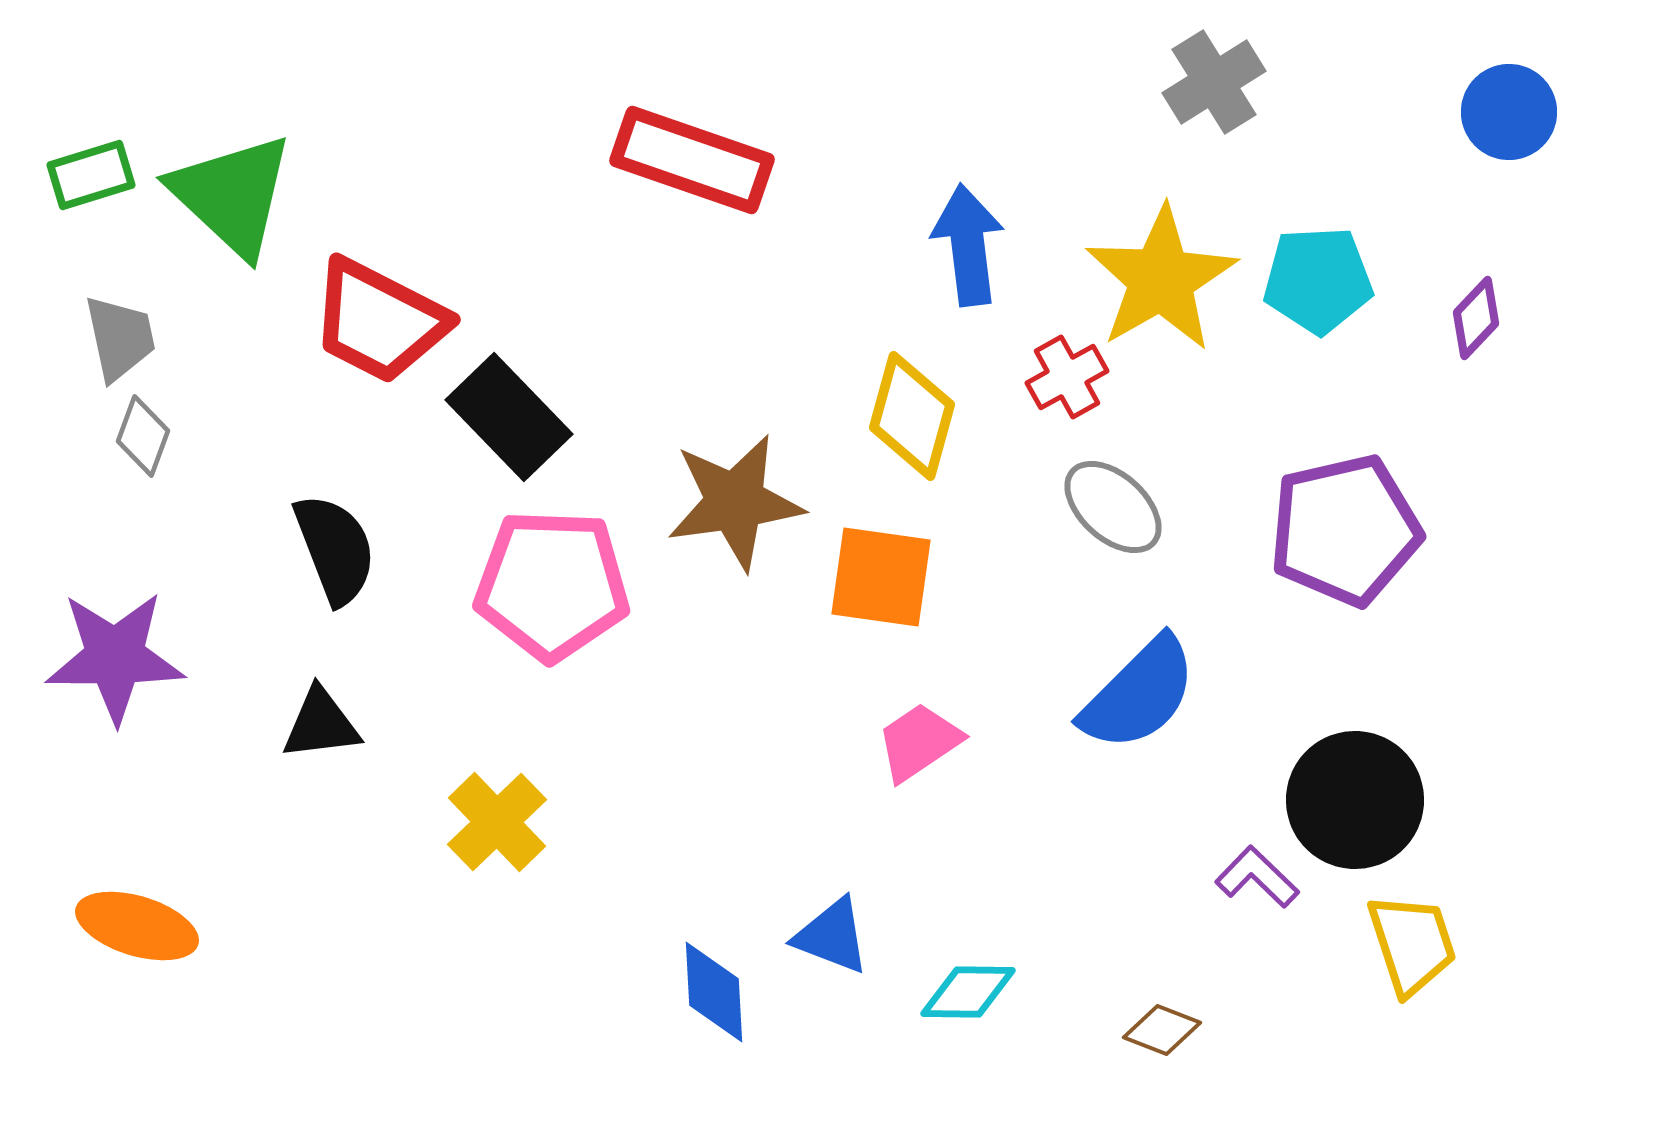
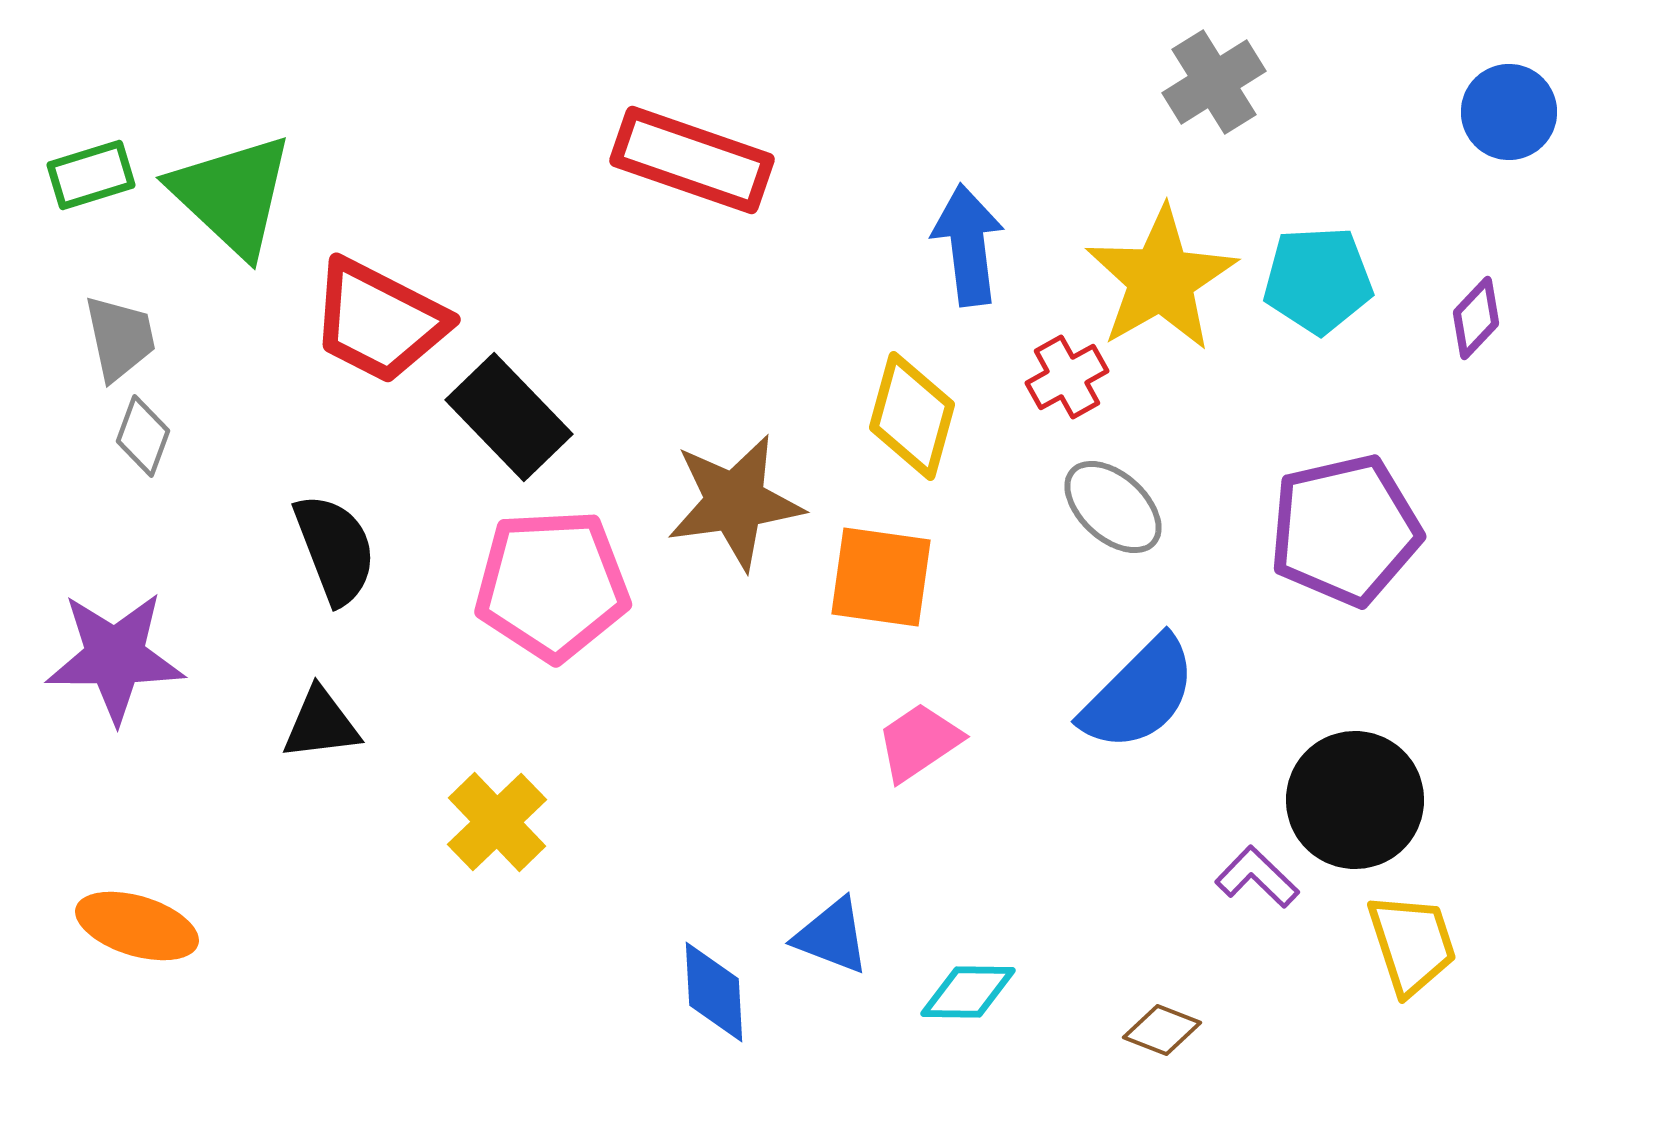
pink pentagon: rotated 5 degrees counterclockwise
